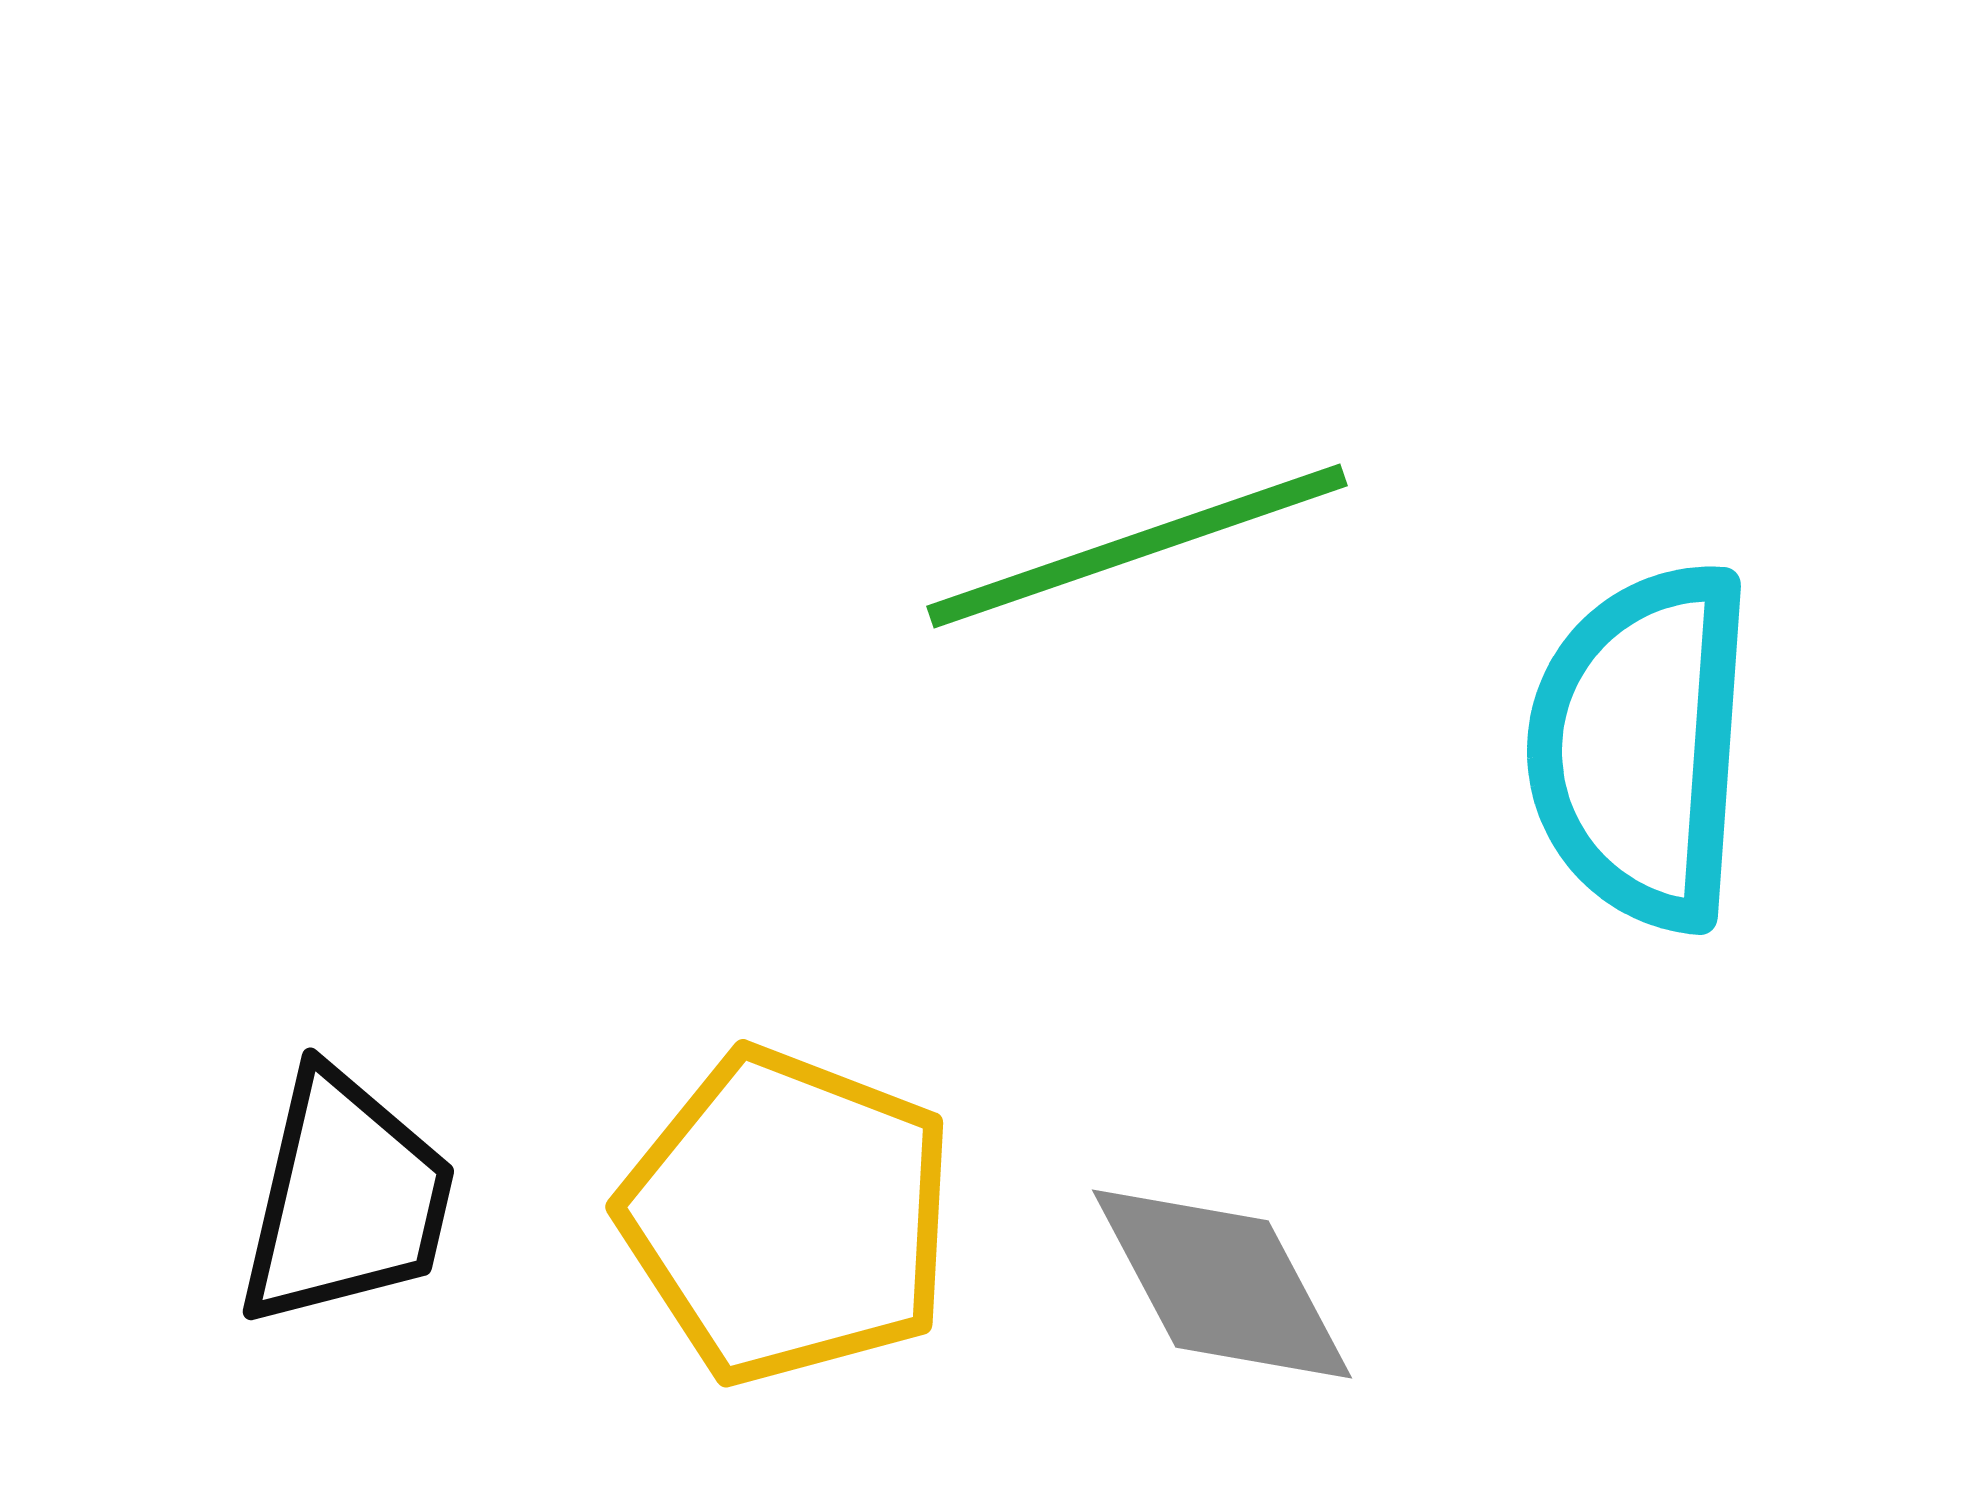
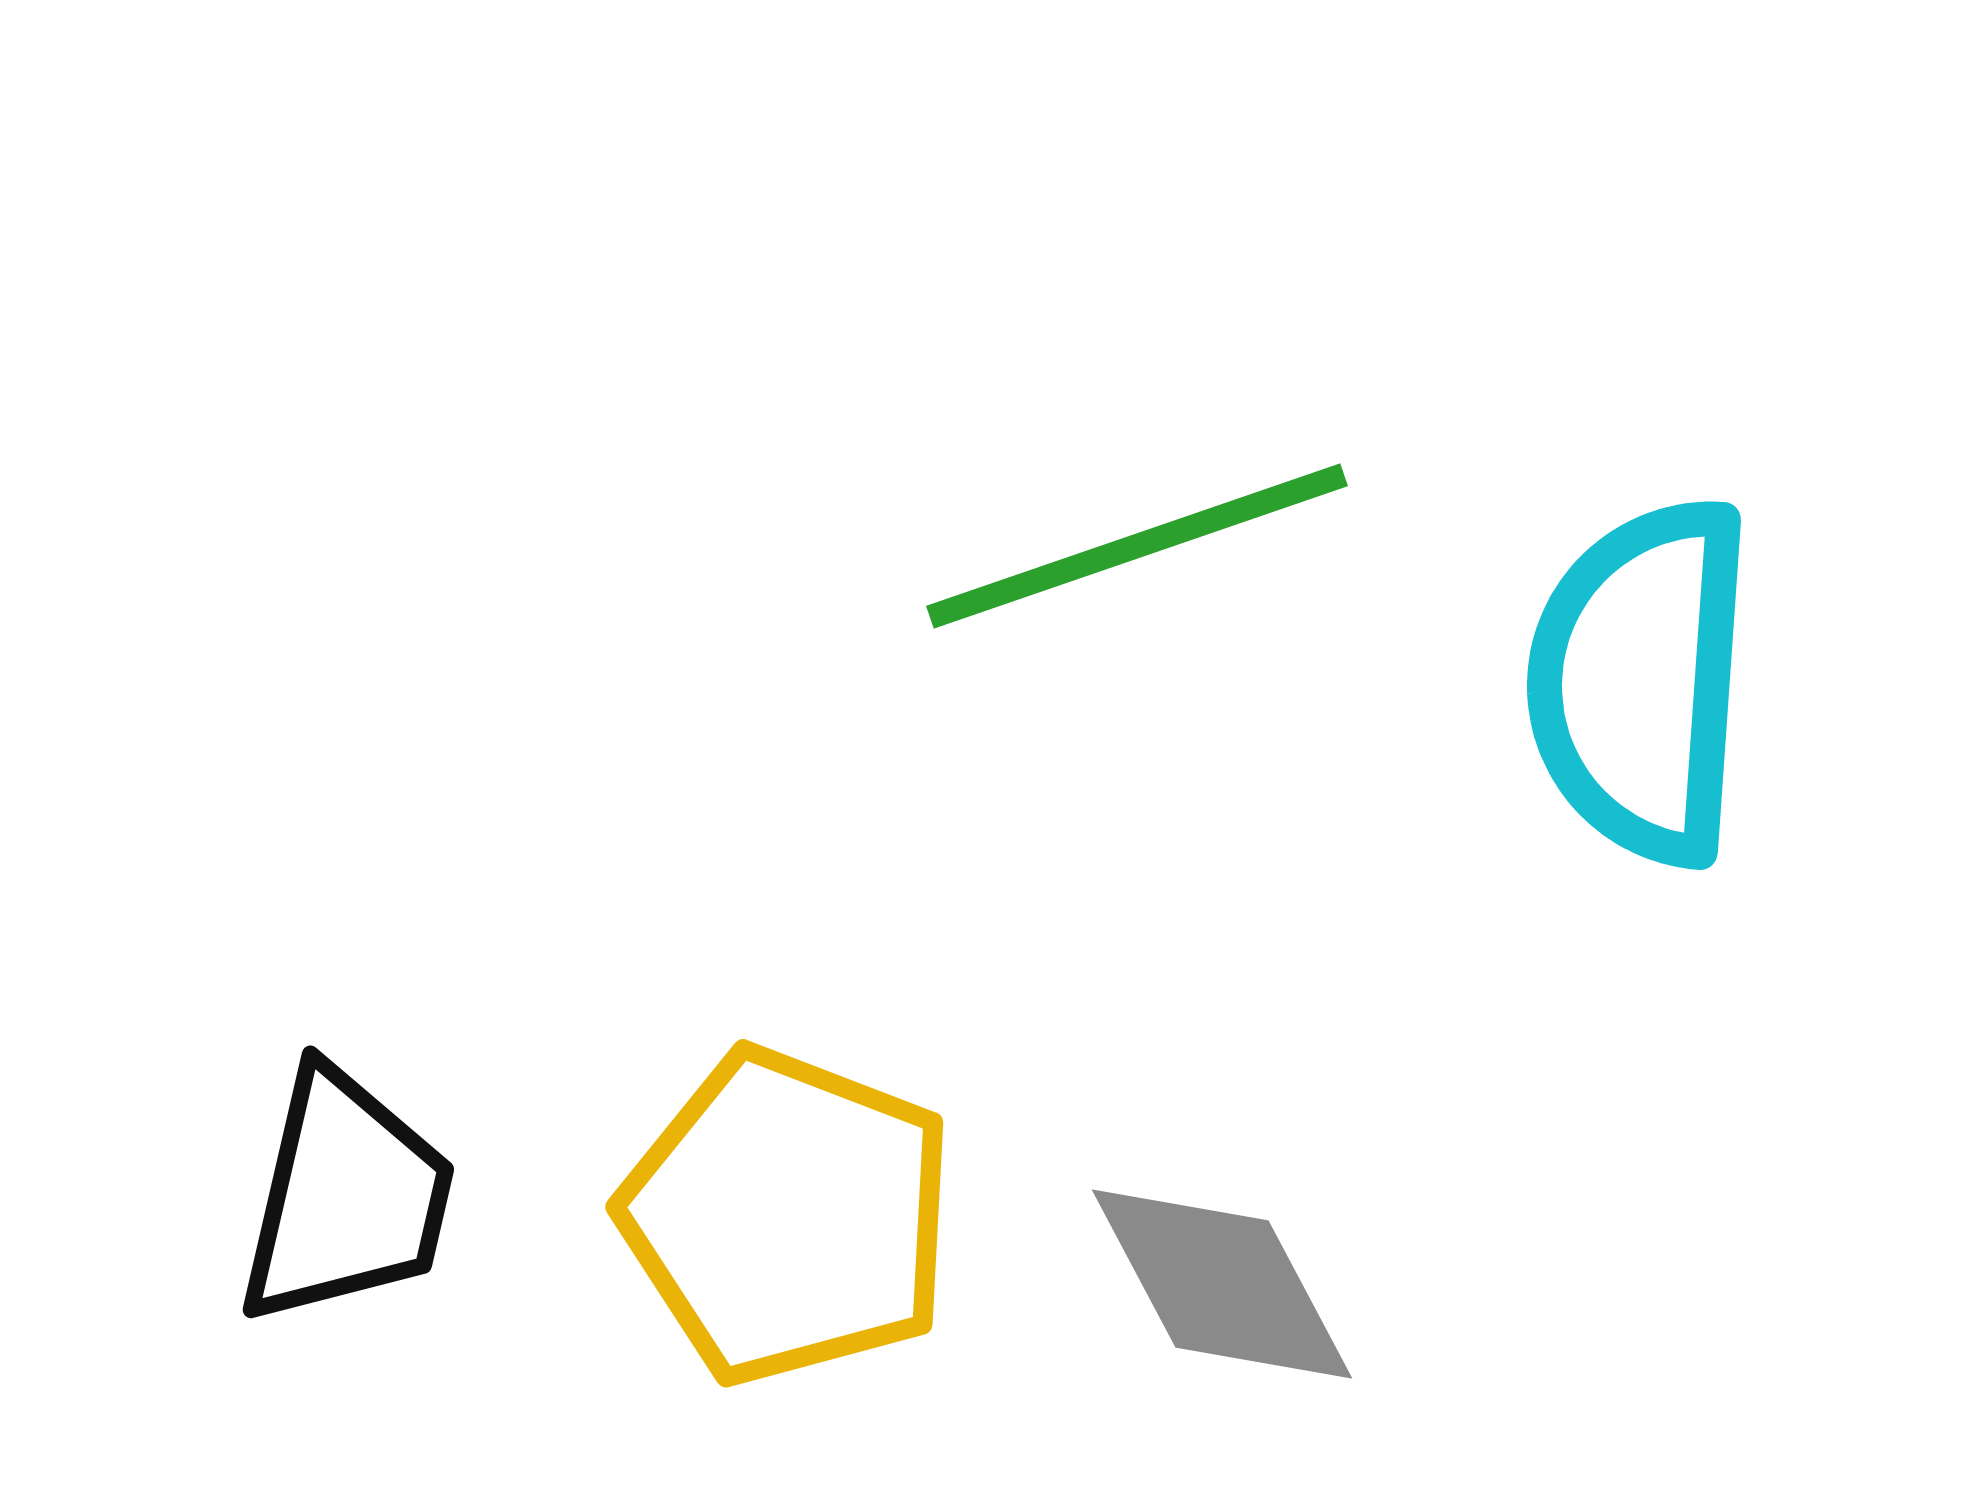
cyan semicircle: moved 65 px up
black trapezoid: moved 2 px up
